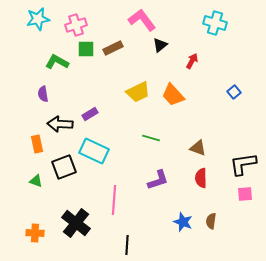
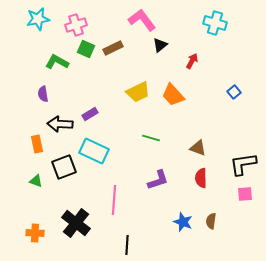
green square: rotated 24 degrees clockwise
